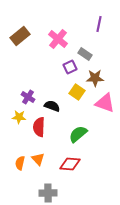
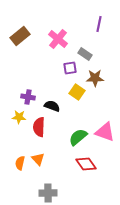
purple square: moved 1 px down; rotated 16 degrees clockwise
purple cross: rotated 24 degrees counterclockwise
pink triangle: moved 29 px down
green semicircle: moved 3 px down
red diamond: moved 16 px right; rotated 50 degrees clockwise
